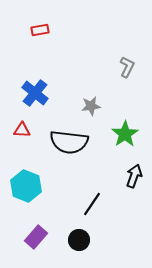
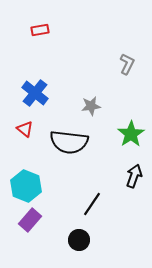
gray L-shape: moved 3 px up
red triangle: moved 3 px right, 1 px up; rotated 36 degrees clockwise
green star: moved 6 px right
purple rectangle: moved 6 px left, 17 px up
